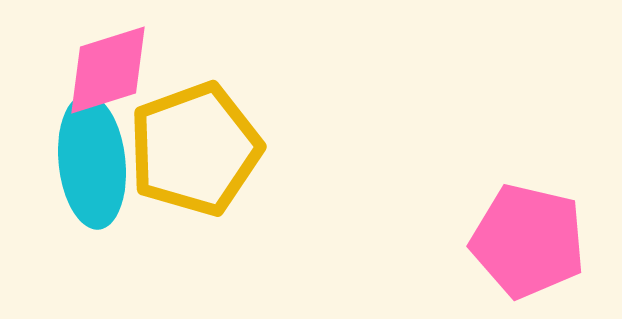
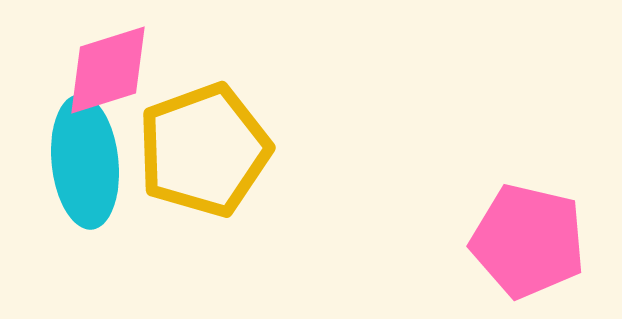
yellow pentagon: moved 9 px right, 1 px down
cyan ellipse: moved 7 px left
